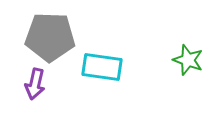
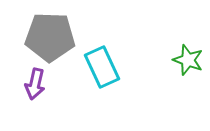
cyan rectangle: rotated 57 degrees clockwise
